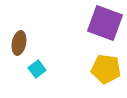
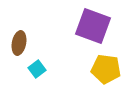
purple square: moved 12 px left, 3 px down
